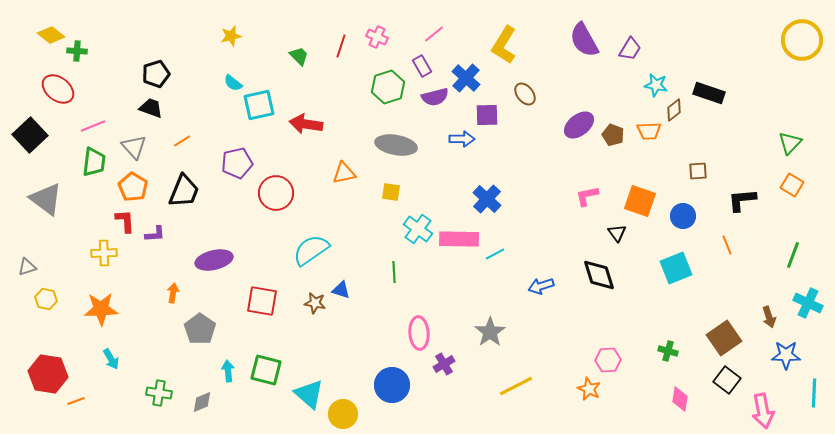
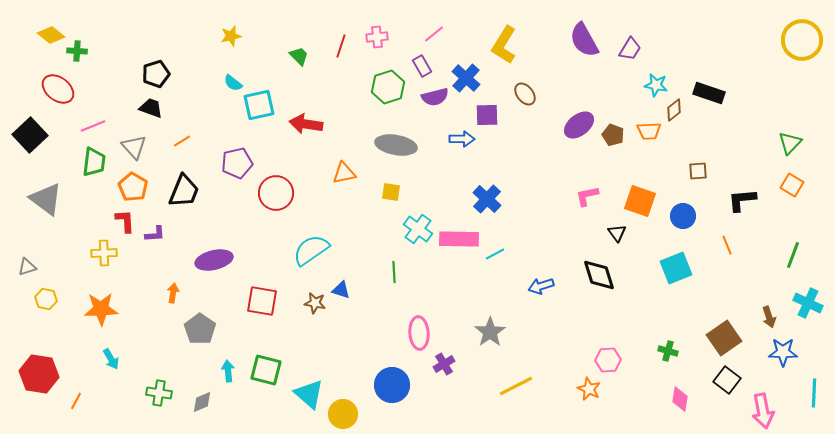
pink cross at (377, 37): rotated 30 degrees counterclockwise
blue star at (786, 355): moved 3 px left, 3 px up
red hexagon at (48, 374): moved 9 px left
orange line at (76, 401): rotated 42 degrees counterclockwise
